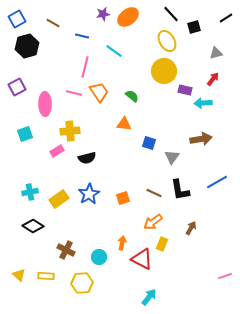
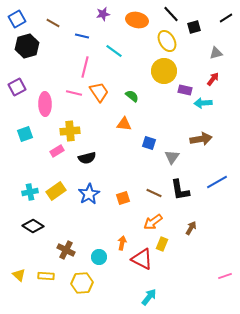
orange ellipse at (128, 17): moved 9 px right, 3 px down; rotated 50 degrees clockwise
yellow rectangle at (59, 199): moved 3 px left, 8 px up
